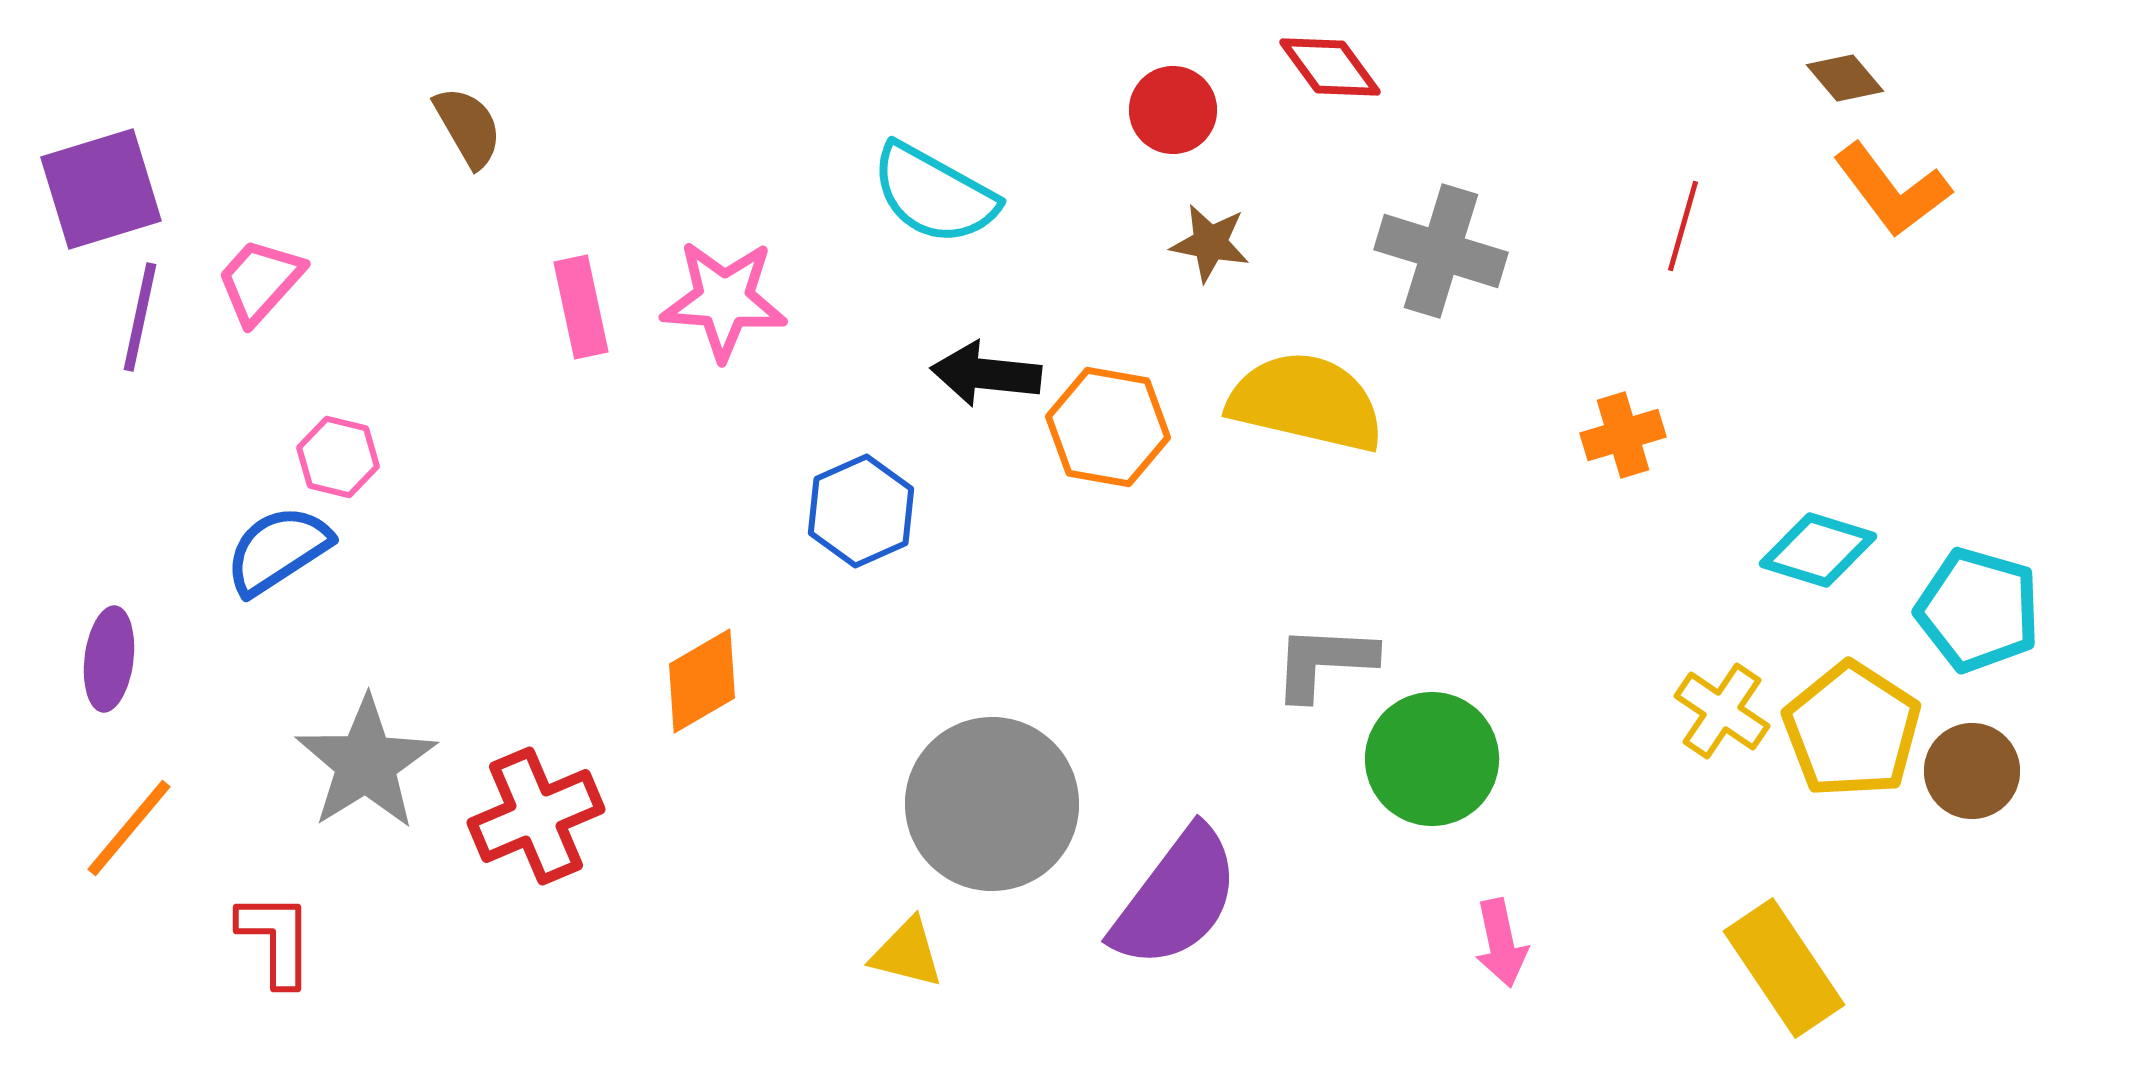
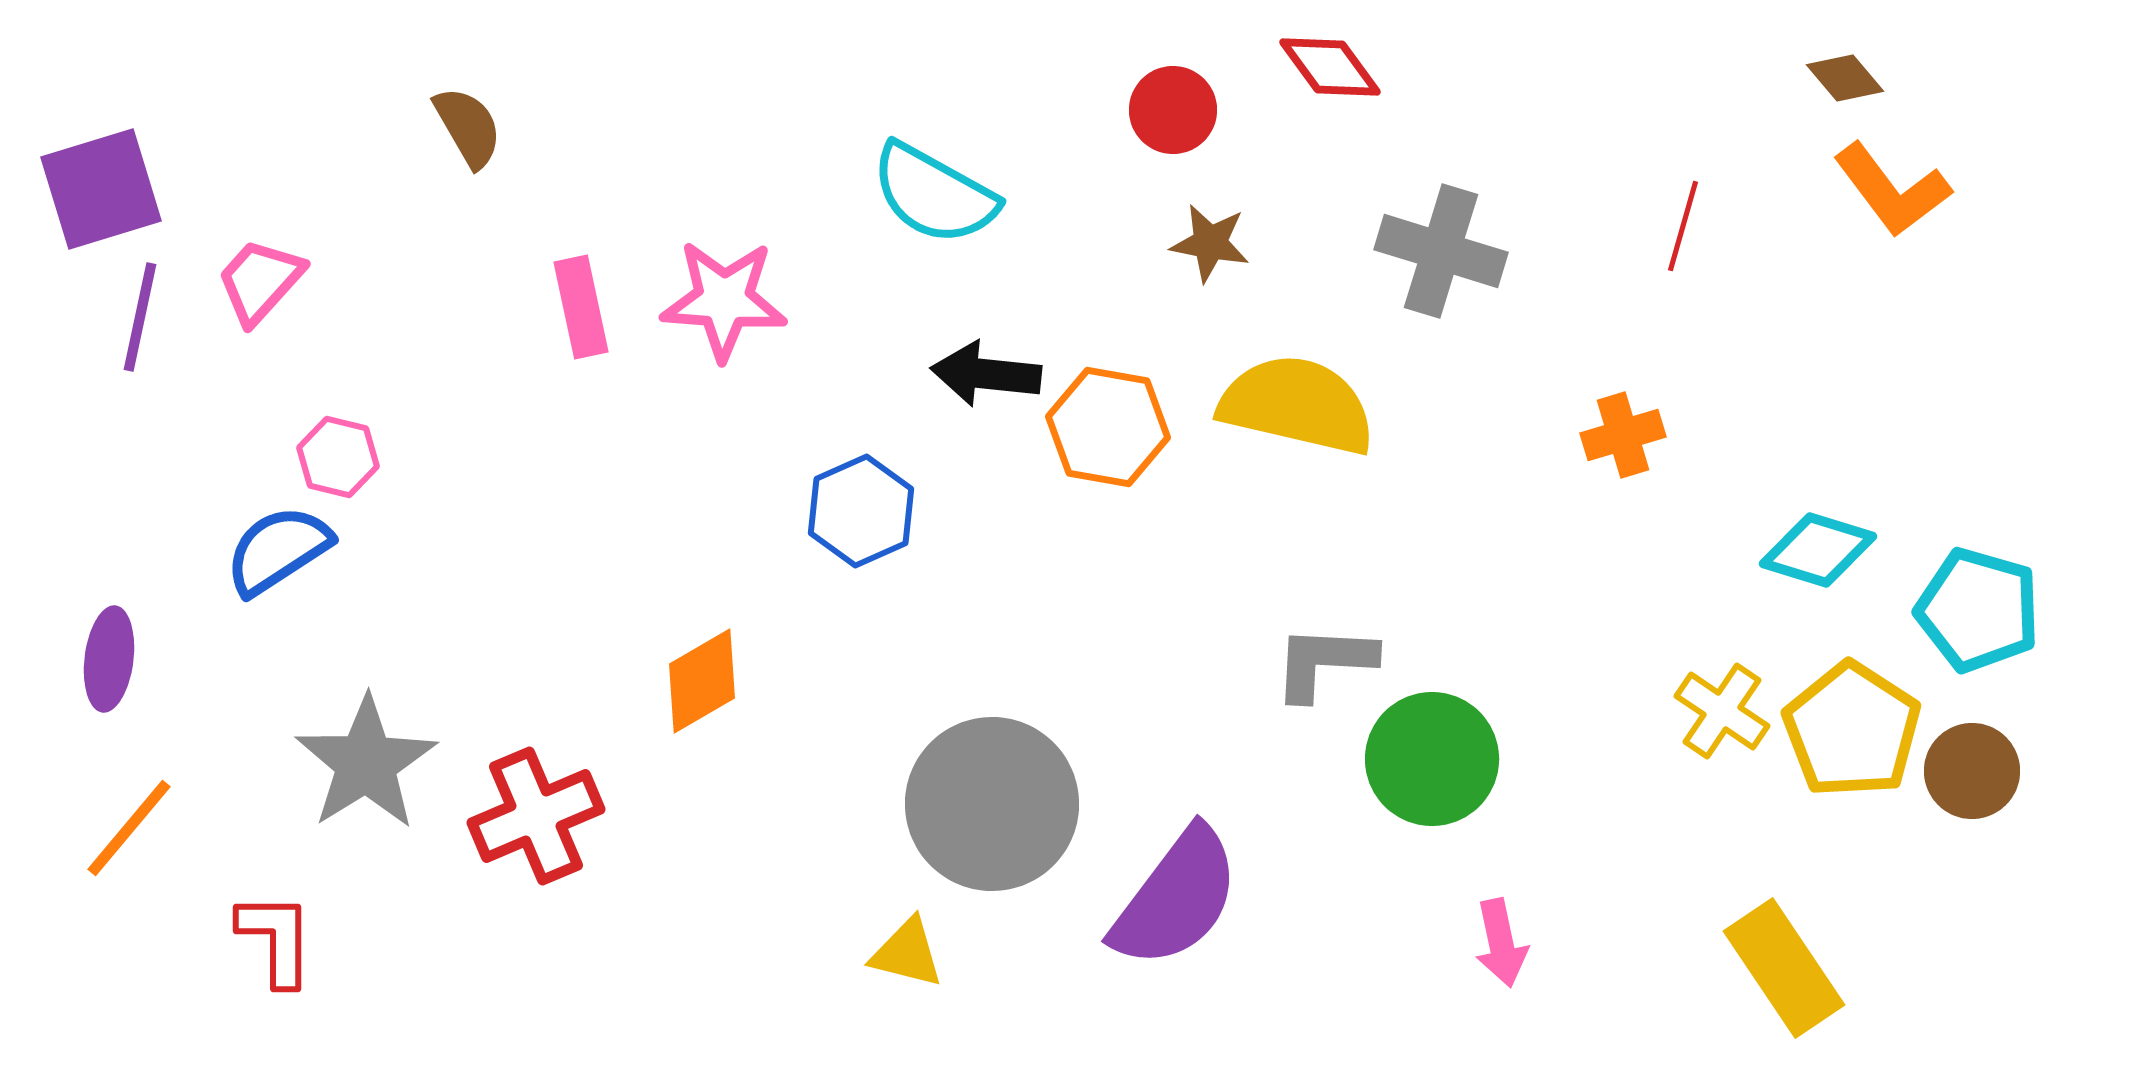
yellow semicircle: moved 9 px left, 3 px down
